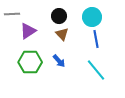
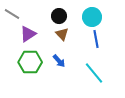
gray line: rotated 35 degrees clockwise
purple triangle: moved 3 px down
cyan line: moved 2 px left, 3 px down
